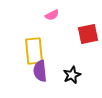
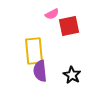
pink semicircle: moved 1 px up
red square: moved 19 px left, 8 px up
black star: rotated 18 degrees counterclockwise
